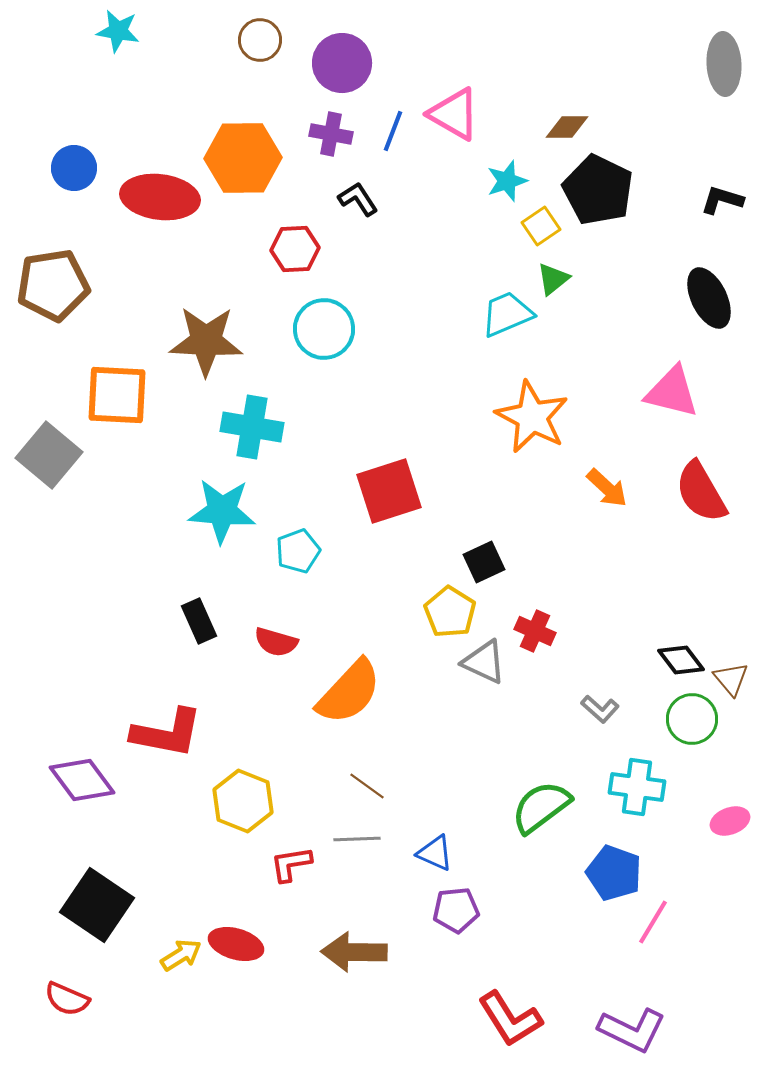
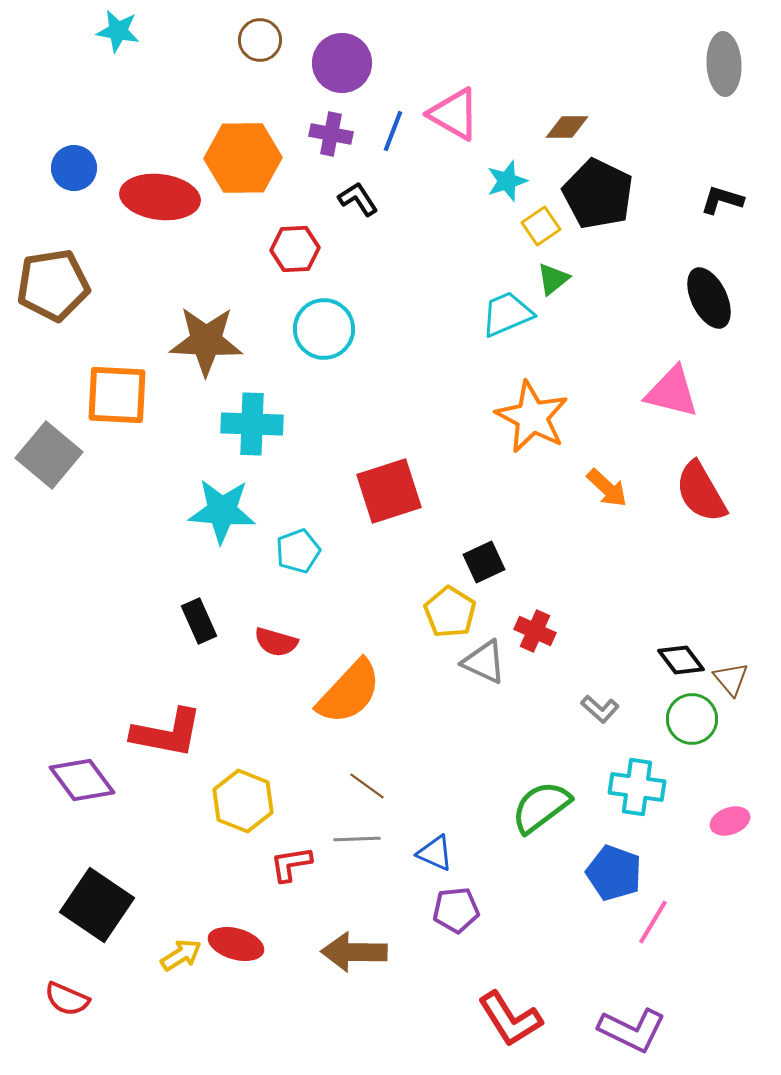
black pentagon at (598, 190): moved 4 px down
cyan cross at (252, 427): moved 3 px up; rotated 8 degrees counterclockwise
